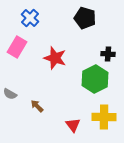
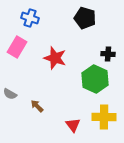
blue cross: rotated 24 degrees counterclockwise
green hexagon: rotated 8 degrees counterclockwise
